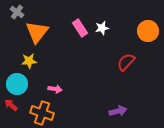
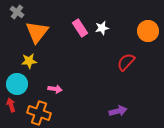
red arrow: rotated 32 degrees clockwise
orange cross: moved 3 px left
